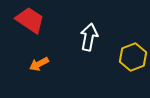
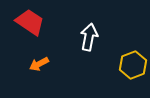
red trapezoid: moved 2 px down
yellow hexagon: moved 8 px down
